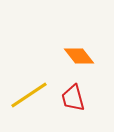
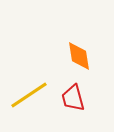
orange diamond: rotated 28 degrees clockwise
